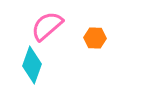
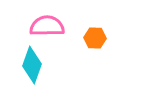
pink semicircle: rotated 40 degrees clockwise
